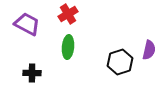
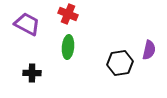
red cross: rotated 36 degrees counterclockwise
black hexagon: moved 1 px down; rotated 10 degrees clockwise
